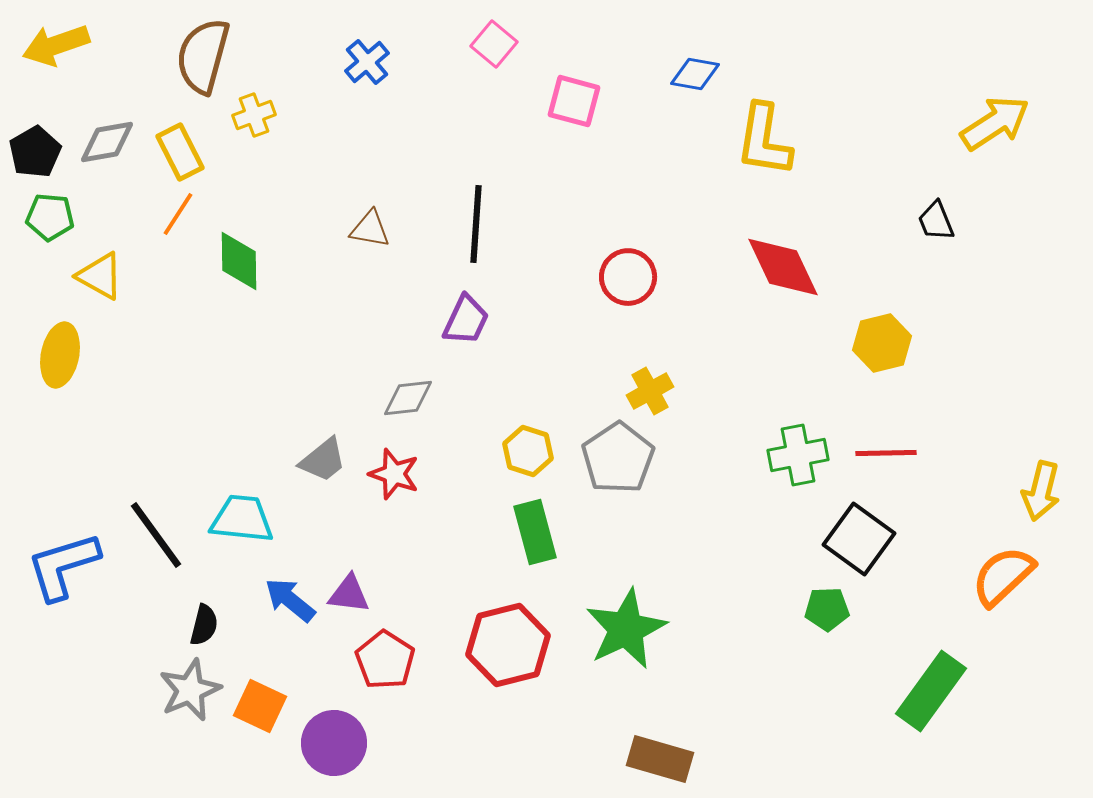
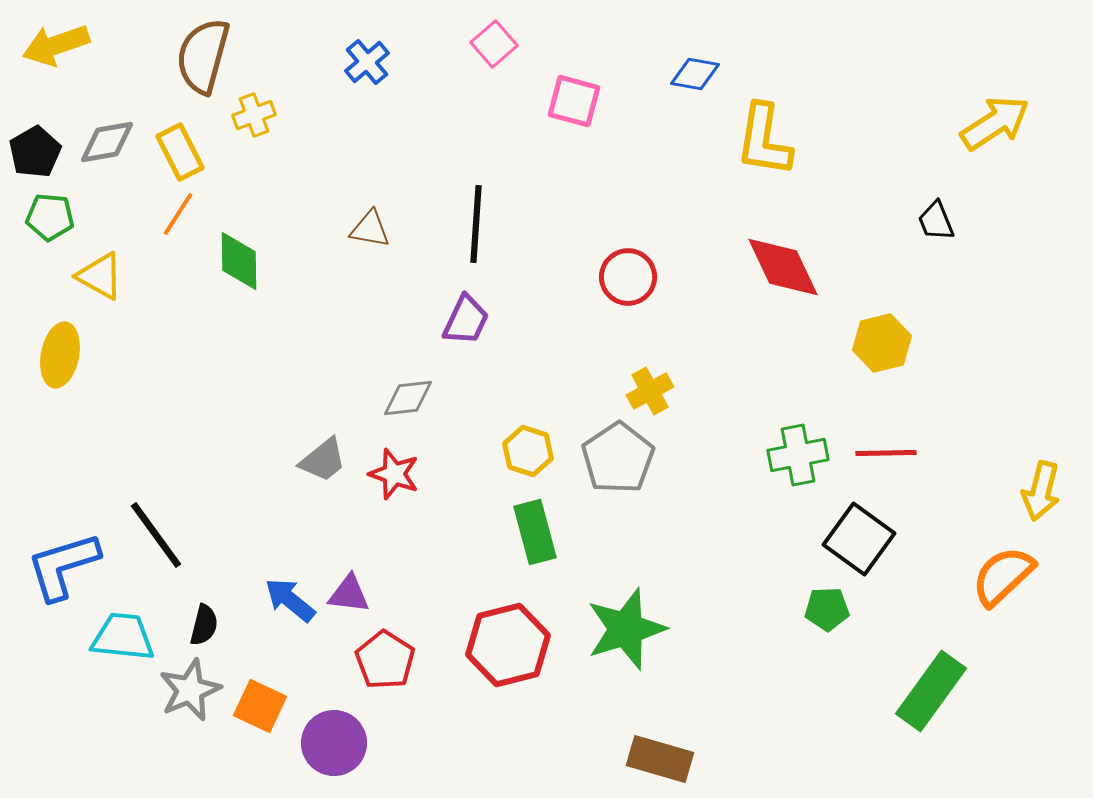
pink square at (494, 44): rotated 9 degrees clockwise
cyan trapezoid at (242, 519): moved 119 px left, 118 px down
green star at (626, 629): rotated 8 degrees clockwise
